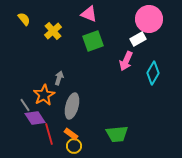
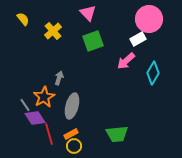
pink triangle: moved 1 px left, 1 px up; rotated 24 degrees clockwise
yellow semicircle: moved 1 px left
pink arrow: rotated 24 degrees clockwise
orange star: moved 2 px down
orange rectangle: rotated 64 degrees counterclockwise
